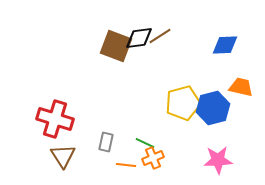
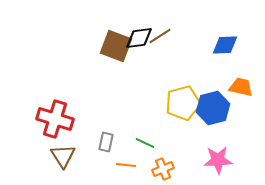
orange cross: moved 10 px right, 11 px down
